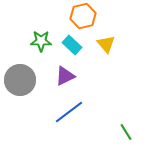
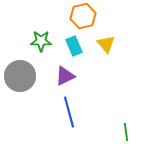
cyan rectangle: moved 2 px right, 1 px down; rotated 24 degrees clockwise
gray circle: moved 4 px up
blue line: rotated 68 degrees counterclockwise
green line: rotated 24 degrees clockwise
